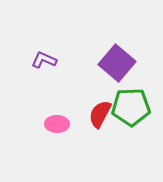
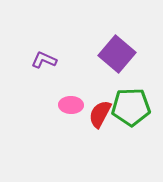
purple square: moved 9 px up
pink ellipse: moved 14 px right, 19 px up
